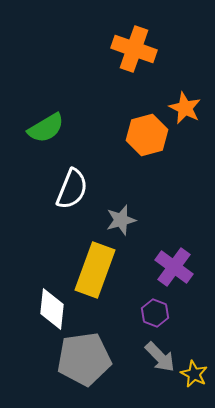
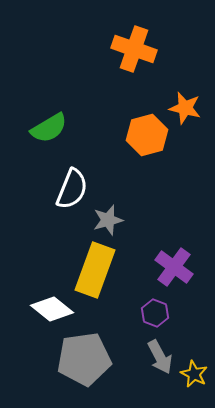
orange star: rotated 12 degrees counterclockwise
green semicircle: moved 3 px right
gray star: moved 13 px left
white diamond: rotated 57 degrees counterclockwise
gray arrow: rotated 16 degrees clockwise
